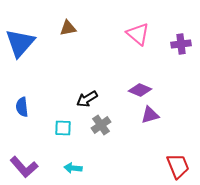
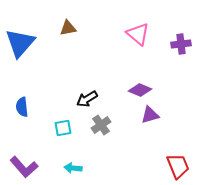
cyan square: rotated 12 degrees counterclockwise
